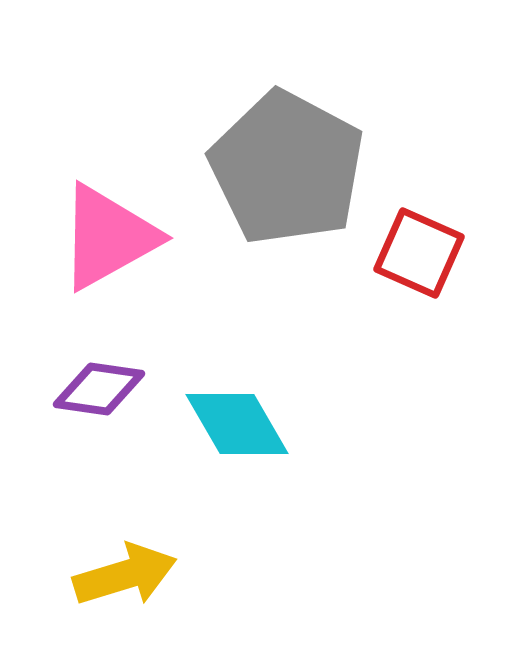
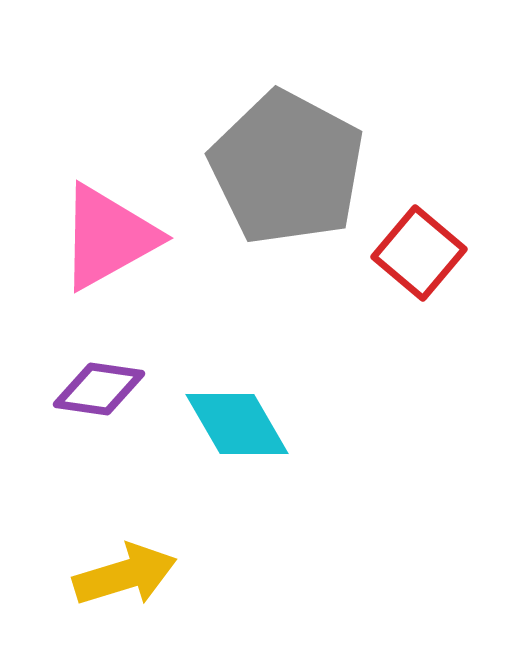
red square: rotated 16 degrees clockwise
